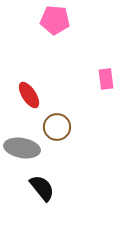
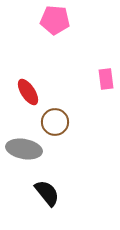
red ellipse: moved 1 px left, 3 px up
brown circle: moved 2 px left, 5 px up
gray ellipse: moved 2 px right, 1 px down
black semicircle: moved 5 px right, 5 px down
